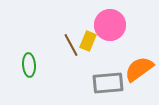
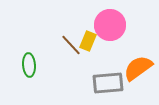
brown line: rotated 15 degrees counterclockwise
orange semicircle: moved 1 px left, 1 px up
